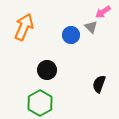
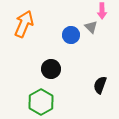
pink arrow: moved 1 px left, 1 px up; rotated 56 degrees counterclockwise
orange arrow: moved 3 px up
black circle: moved 4 px right, 1 px up
black semicircle: moved 1 px right, 1 px down
green hexagon: moved 1 px right, 1 px up
